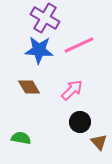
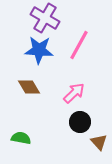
pink line: rotated 36 degrees counterclockwise
pink arrow: moved 2 px right, 3 px down
